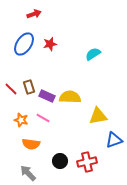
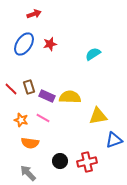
orange semicircle: moved 1 px left, 1 px up
